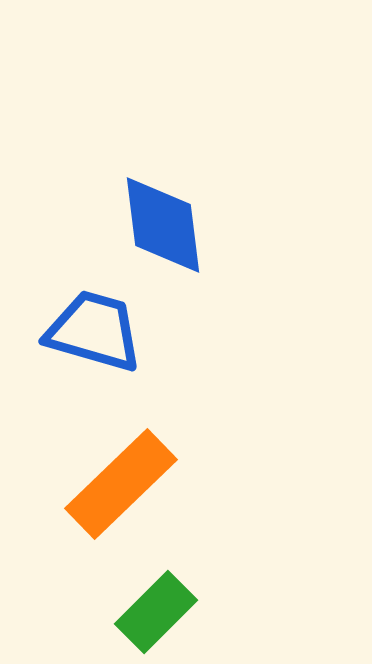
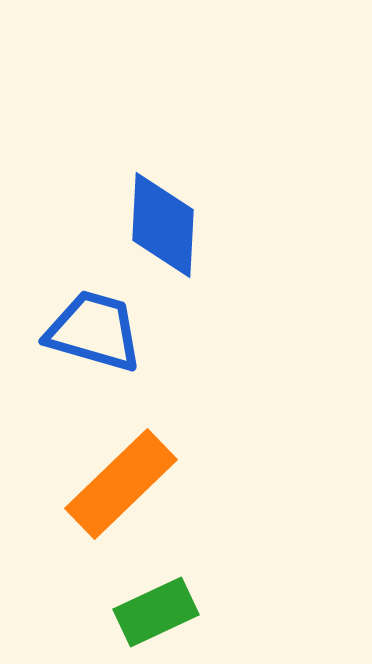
blue diamond: rotated 10 degrees clockwise
green rectangle: rotated 20 degrees clockwise
